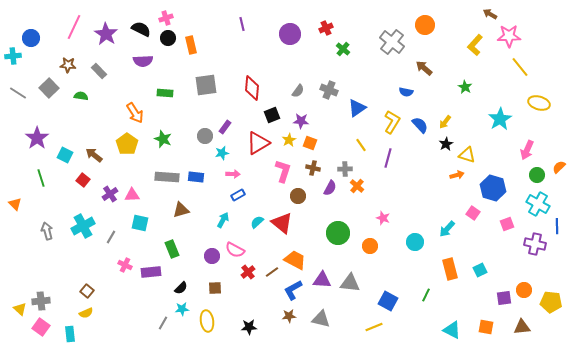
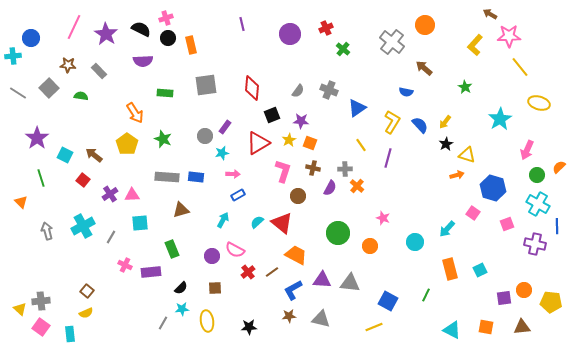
orange triangle at (15, 204): moved 6 px right, 2 px up
cyan square at (140, 223): rotated 18 degrees counterclockwise
orange trapezoid at (295, 260): moved 1 px right, 5 px up
